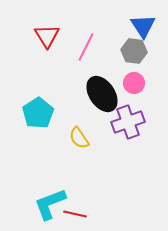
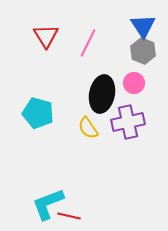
red triangle: moved 1 px left
pink line: moved 2 px right, 4 px up
gray hexagon: moved 9 px right; rotated 15 degrees clockwise
black ellipse: rotated 45 degrees clockwise
cyan pentagon: rotated 24 degrees counterclockwise
purple cross: rotated 8 degrees clockwise
yellow semicircle: moved 9 px right, 10 px up
cyan L-shape: moved 2 px left
red line: moved 6 px left, 2 px down
